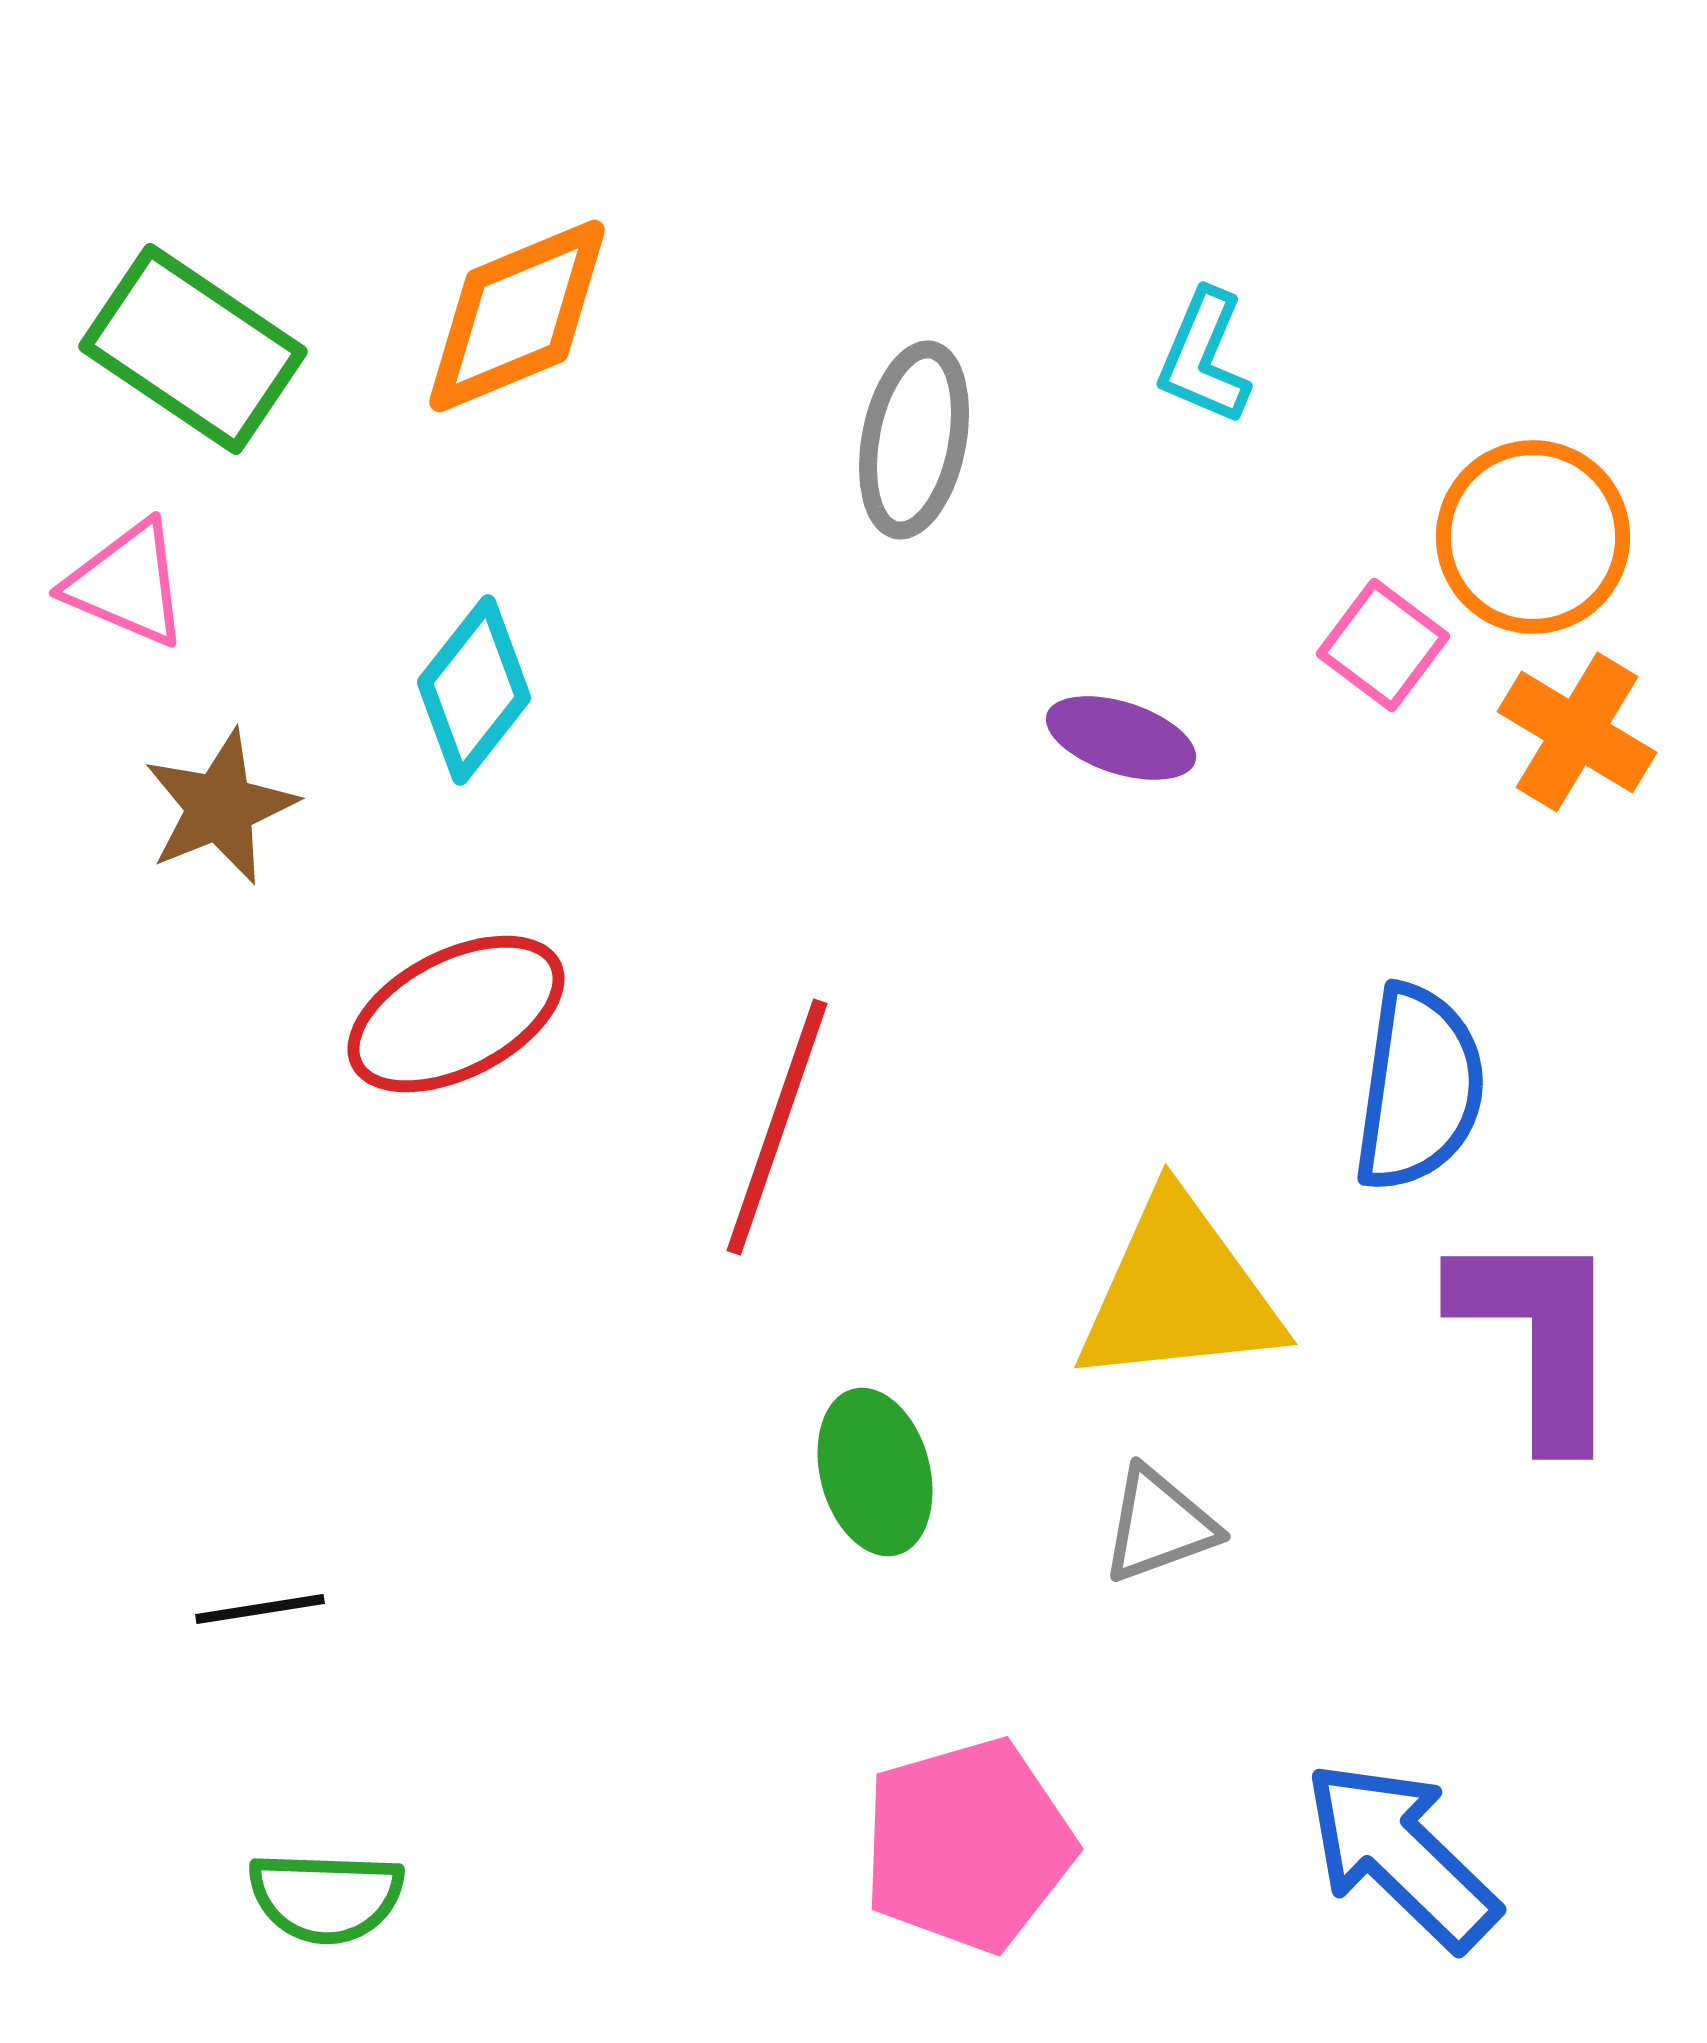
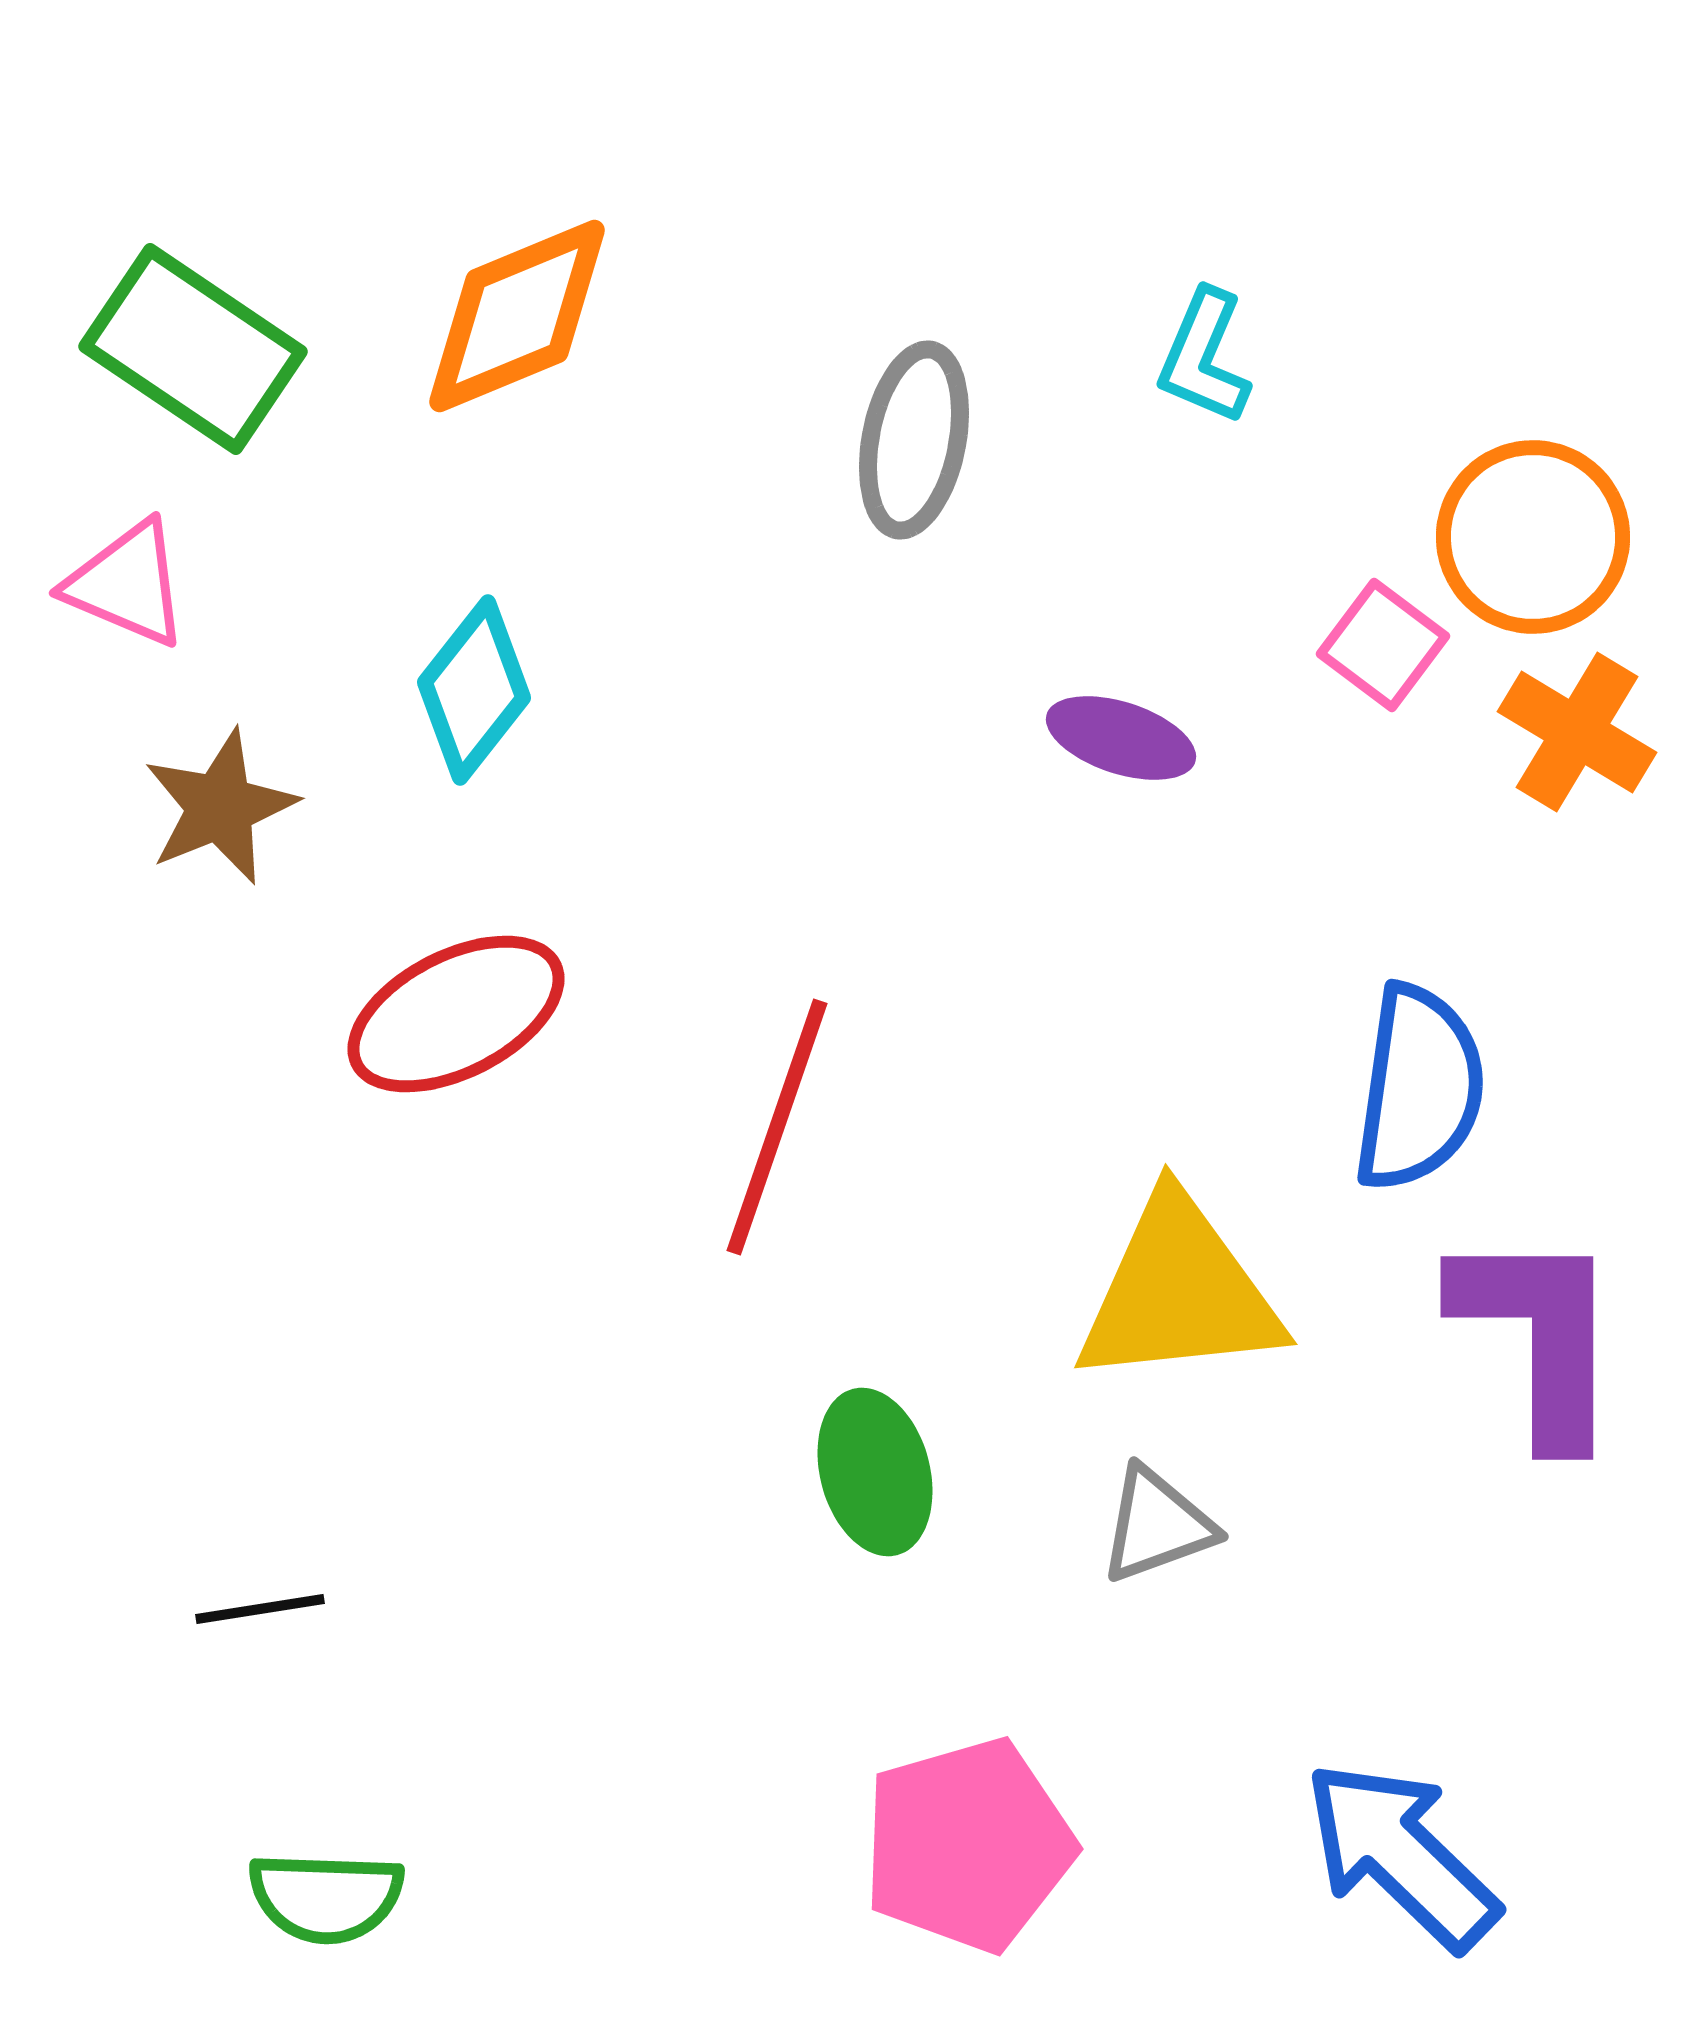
gray triangle: moved 2 px left
